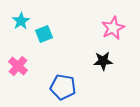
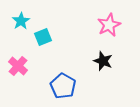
pink star: moved 4 px left, 3 px up
cyan square: moved 1 px left, 3 px down
black star: rotated 24 degrees clockwise
blue pentagon: moved 1 px up; rotated 20 degrees clockwise
